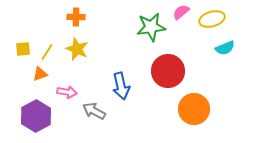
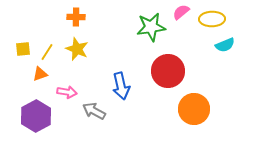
yellow ellipse: rotated 15 degrees clockwise
cyan semicircle: moved 3 px up
